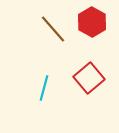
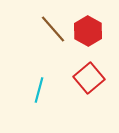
red hexagon: moved 4 px left, 9 px down
cyan line: moved 5 px left, 2 px down
